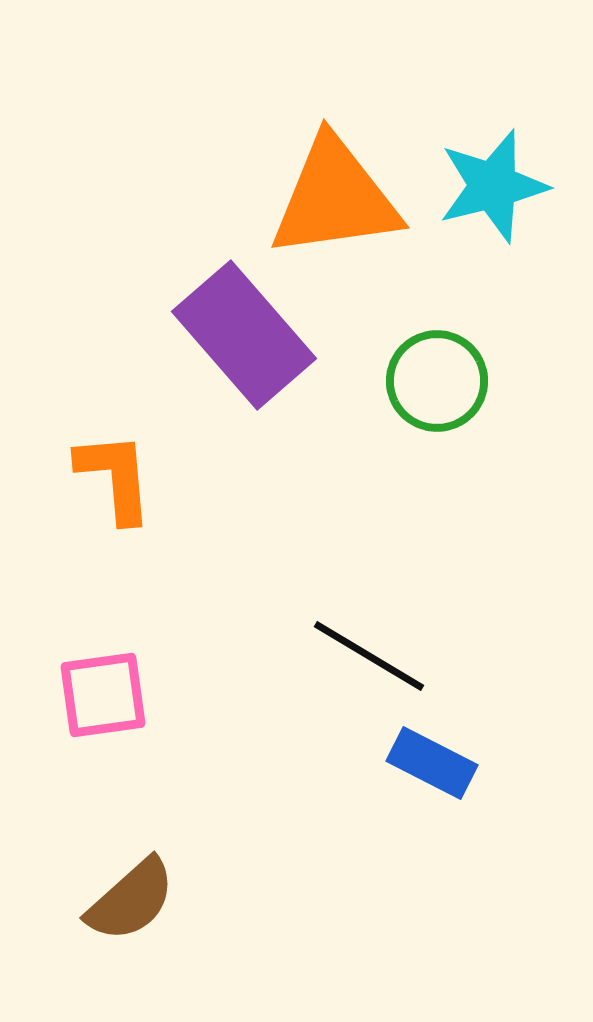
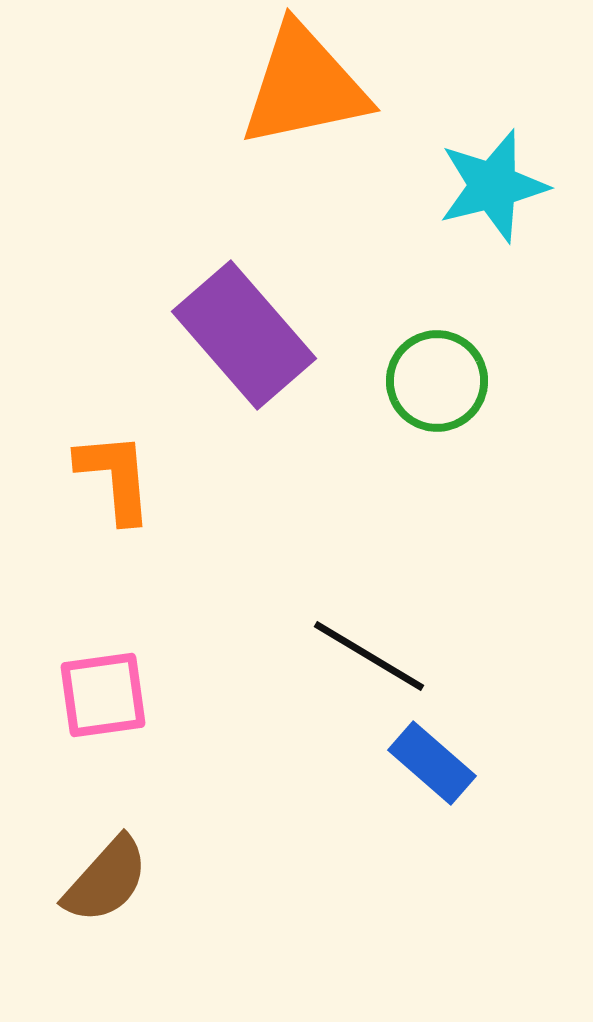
orange triangle: moved 31 px left, 112 px up; rotated 4 degrees counterclockwise
blue rectangle: rotated 14 degrees clockwise
brown semicircle: moved 25 px left, 20 px up; rotated 6 degrees counterclockwise
